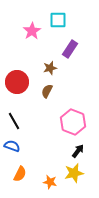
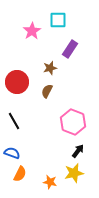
blue semicircle: moved 7 px down
